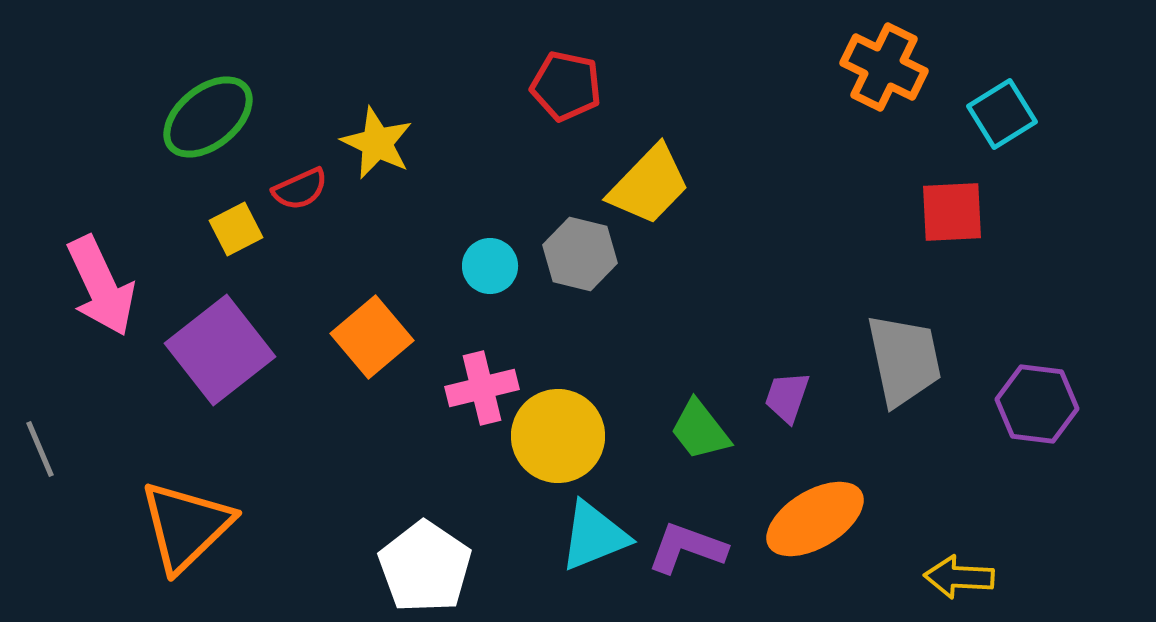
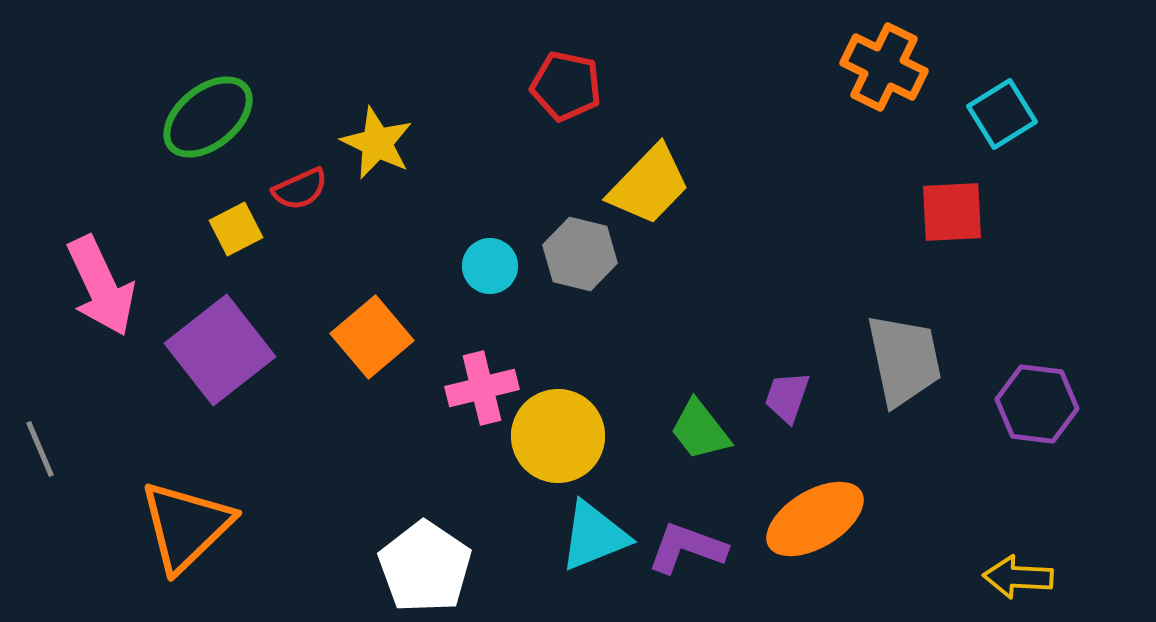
yellow arrow: moved 59 px right
